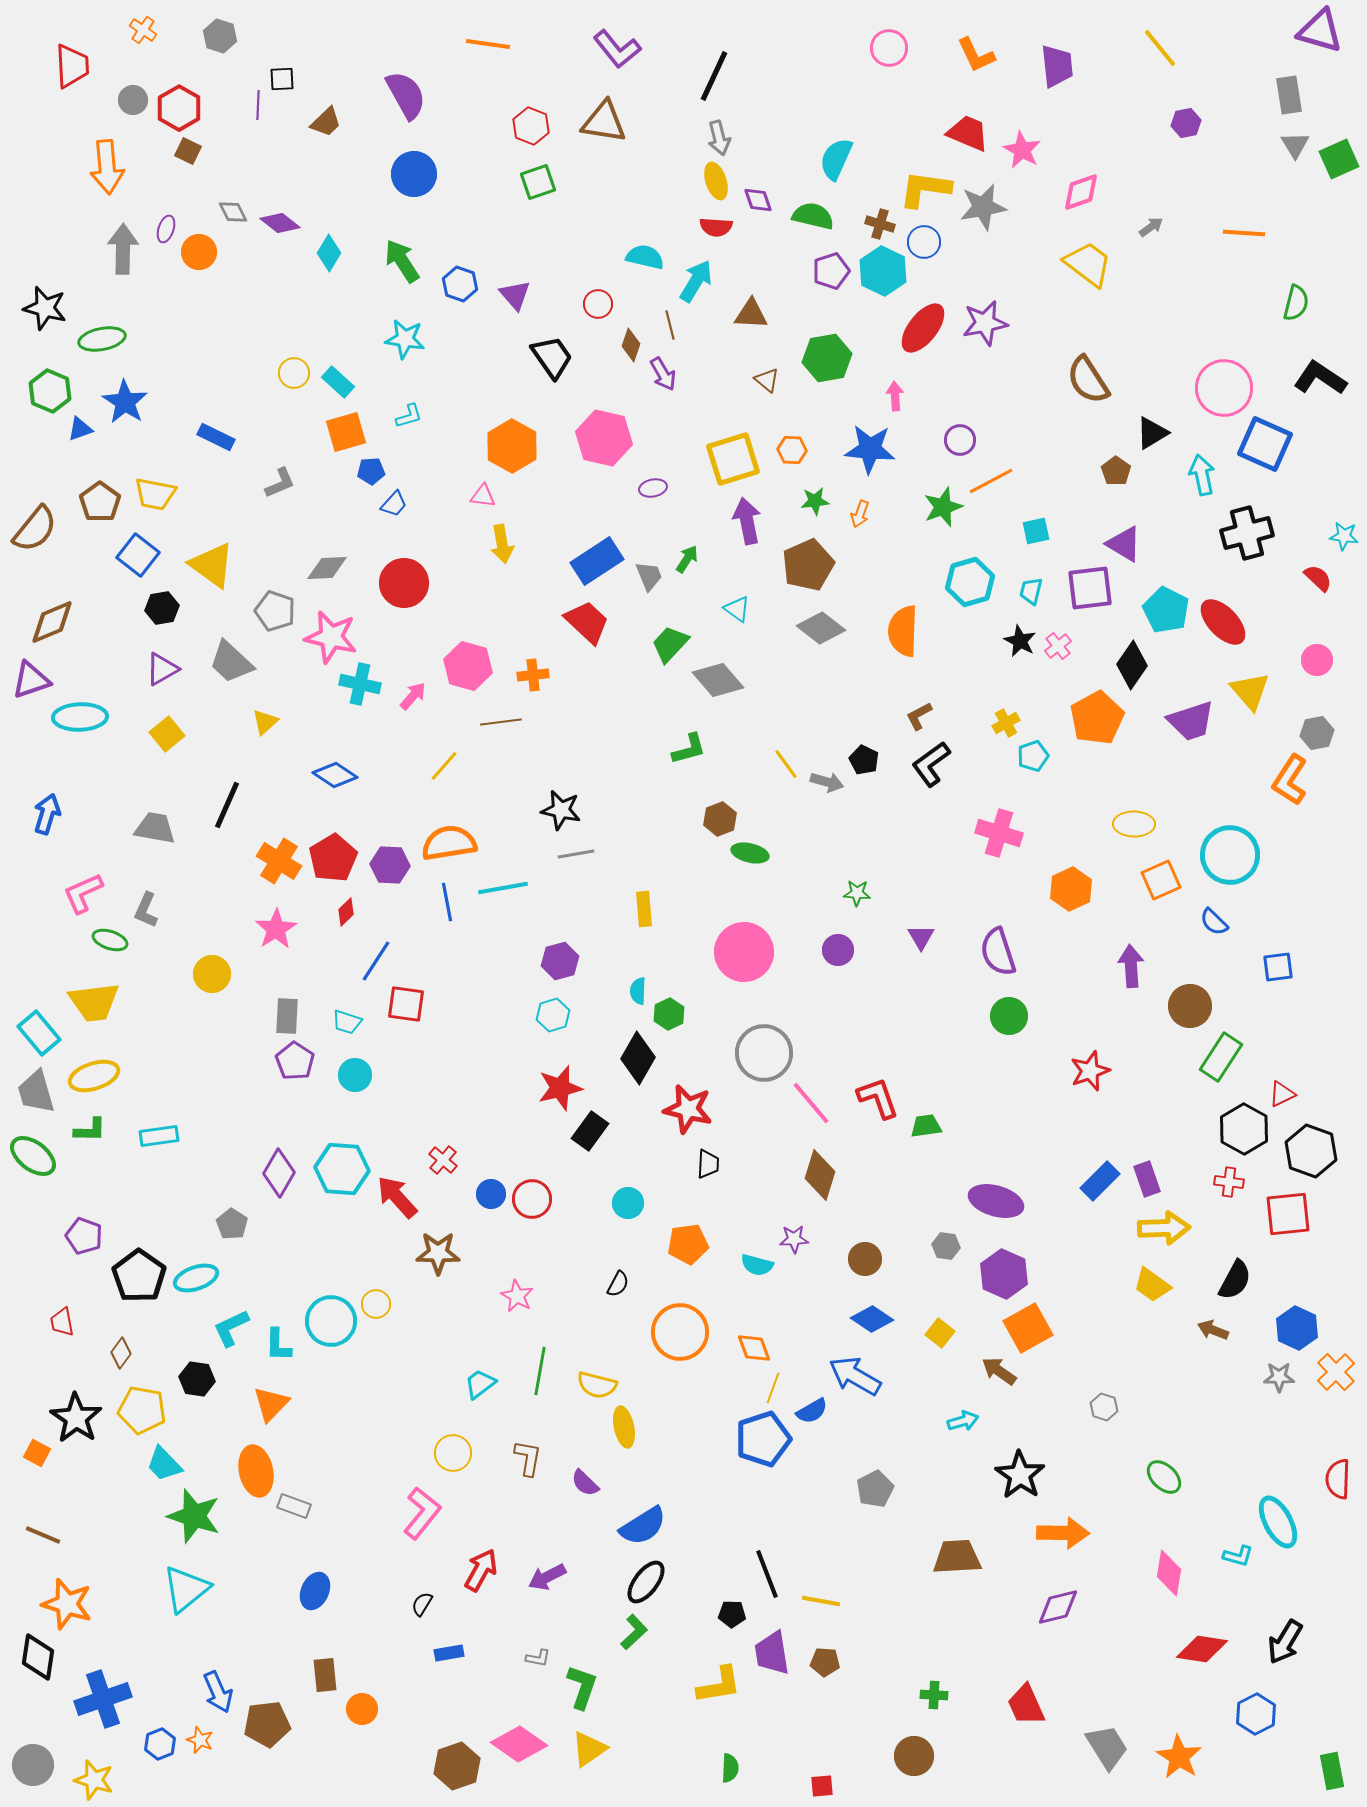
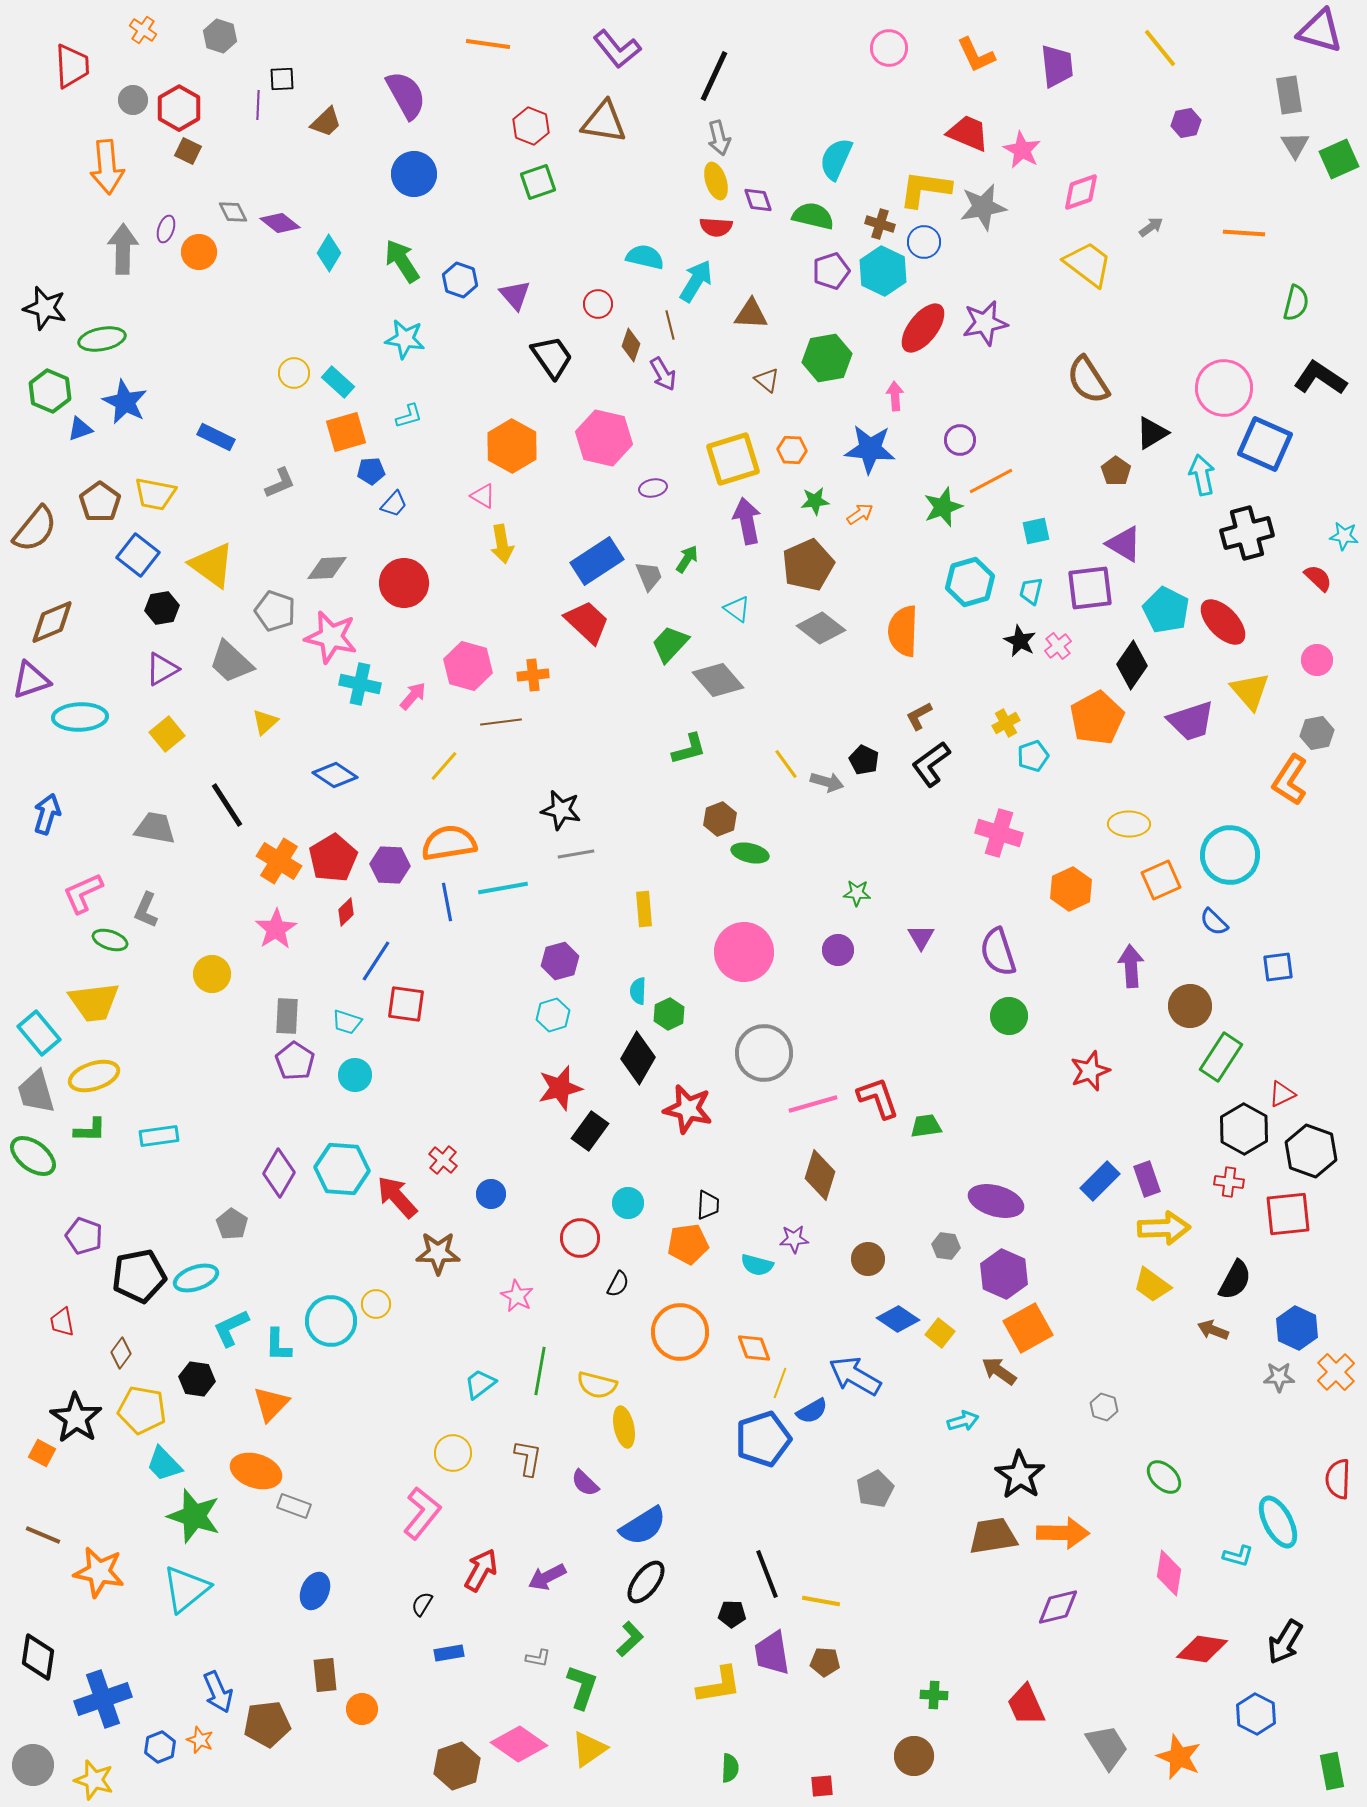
blue hexagon at (460, 284): moved 4 px up
blue star at (125, 402): rotated 6 degrees counterclockwise
pink triangle at (483, 496): rotated 24 degrees clockwise
orange arrow at (860, 514): rotated 144 degrees counterclockwise
black line at (227, 805): rotated 57 degrees counterclockwise
yellow ellipse at (1134, 824): moved 5 px left
pink line at (811, 1103): moved 2 px right, 1 px down; rotated 66 degrees counterclockwise
black trapezoid at (708, 1164): moved 41 px down
red circle at (532, 1199): moved 48 px right, 39 px down
brown circle at (865, 1259): moved 3 px right
black pentagon at (139, 1276): rotated 26 degrees clockwise
blue diamond at (872, 1319): moved 26 px right
yellow line at (773, 1388): moved 7 px right, 5 px up
orange square at (37, 1453): moved 5 px right
orange ellipse at (256, 1471): rotated 60 degrees counterclockwise
brown trapezoid at (957, 1557): moved 36 px right, 21 px up; rotated 6 degrees counterclockwise
orange star at (67, 1604): moved 32 px right, 32 px up; rotated 6 degrees counterclockwise
green L-shape at (634, 1632): moved 4 px left, 7 px down
blue hexagon at (1256, 1714): rotated 6 degrees counterclockwise
blue hexagon at (160, 1744): moved 3 px down
orange star at (1179, 1757): rotated 9 degrees counterclockwise
